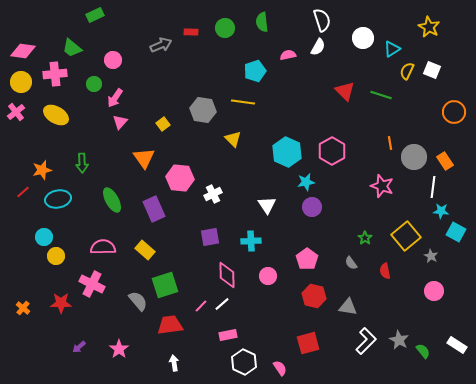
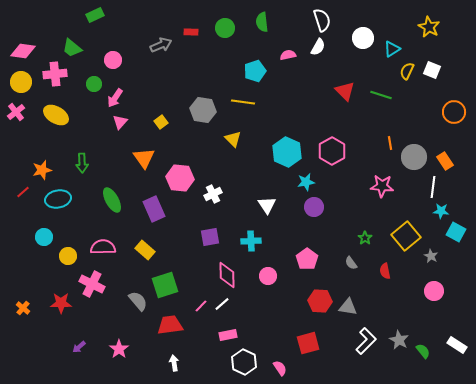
yellow square at (163, 124): moved 2 px left, 2 px up
pink star at (382, 186): rotated 15 degrees counterclockwise
purple circle at (312, 207): moved 2 px right
yellow circle at (56, 256): moved 12 px right
red hexagon at (314, 296): moved 6 px right, 5 px down; rotated 10 degrees counterclockwise
